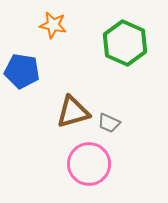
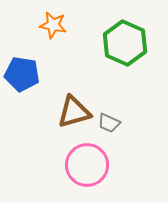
blue pentagon: moved 3 px down
brown triangle: moved 1 px right
pink circle: moved 2 px left, 1 px down
